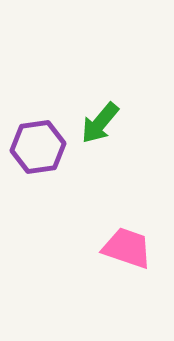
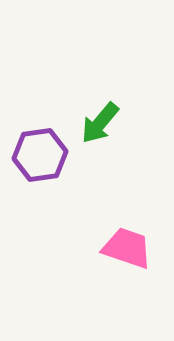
purple hexagon: moved 2 px right, 8 px down
